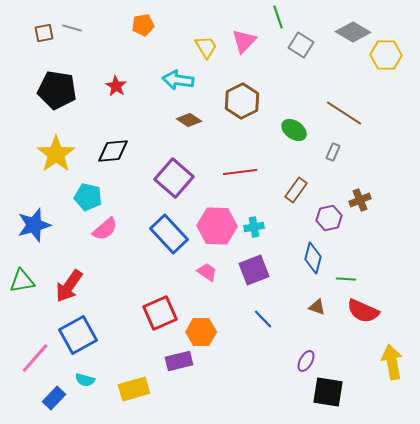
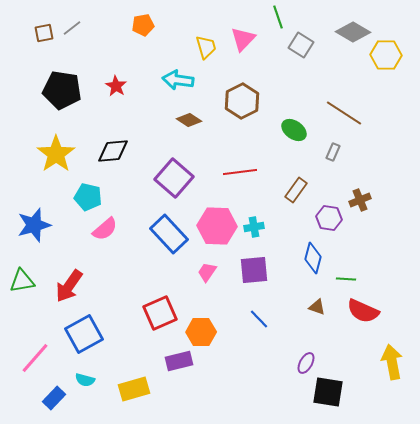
gray line at (72, 28): rotated 54 degrees counterclockwise
pink triangle at (244, 41): moved 1 px left, 2 px up
yellow trapezoid at (206, 47): rotated 15 degrees clockwise
black pentagon at (57, 90): moved 5 px right
purple hexagon at (329, 218): rotated 20 degrees clockwise
purple square at (254, 270): rotated 16 degrees clockwise
pink trapezoid at (207, 272): rotated 90 degrees counterclockwise
blue line at (263, 319): moved 4 px left
blue square at (78, 335): moved 6 px right, 1 px up
purple ellipse at (306, 361): moved 2 px down
